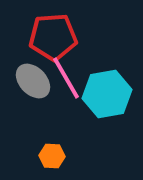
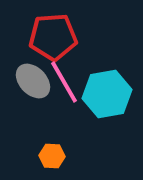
pink line: moved 2 px left, 4 px down
